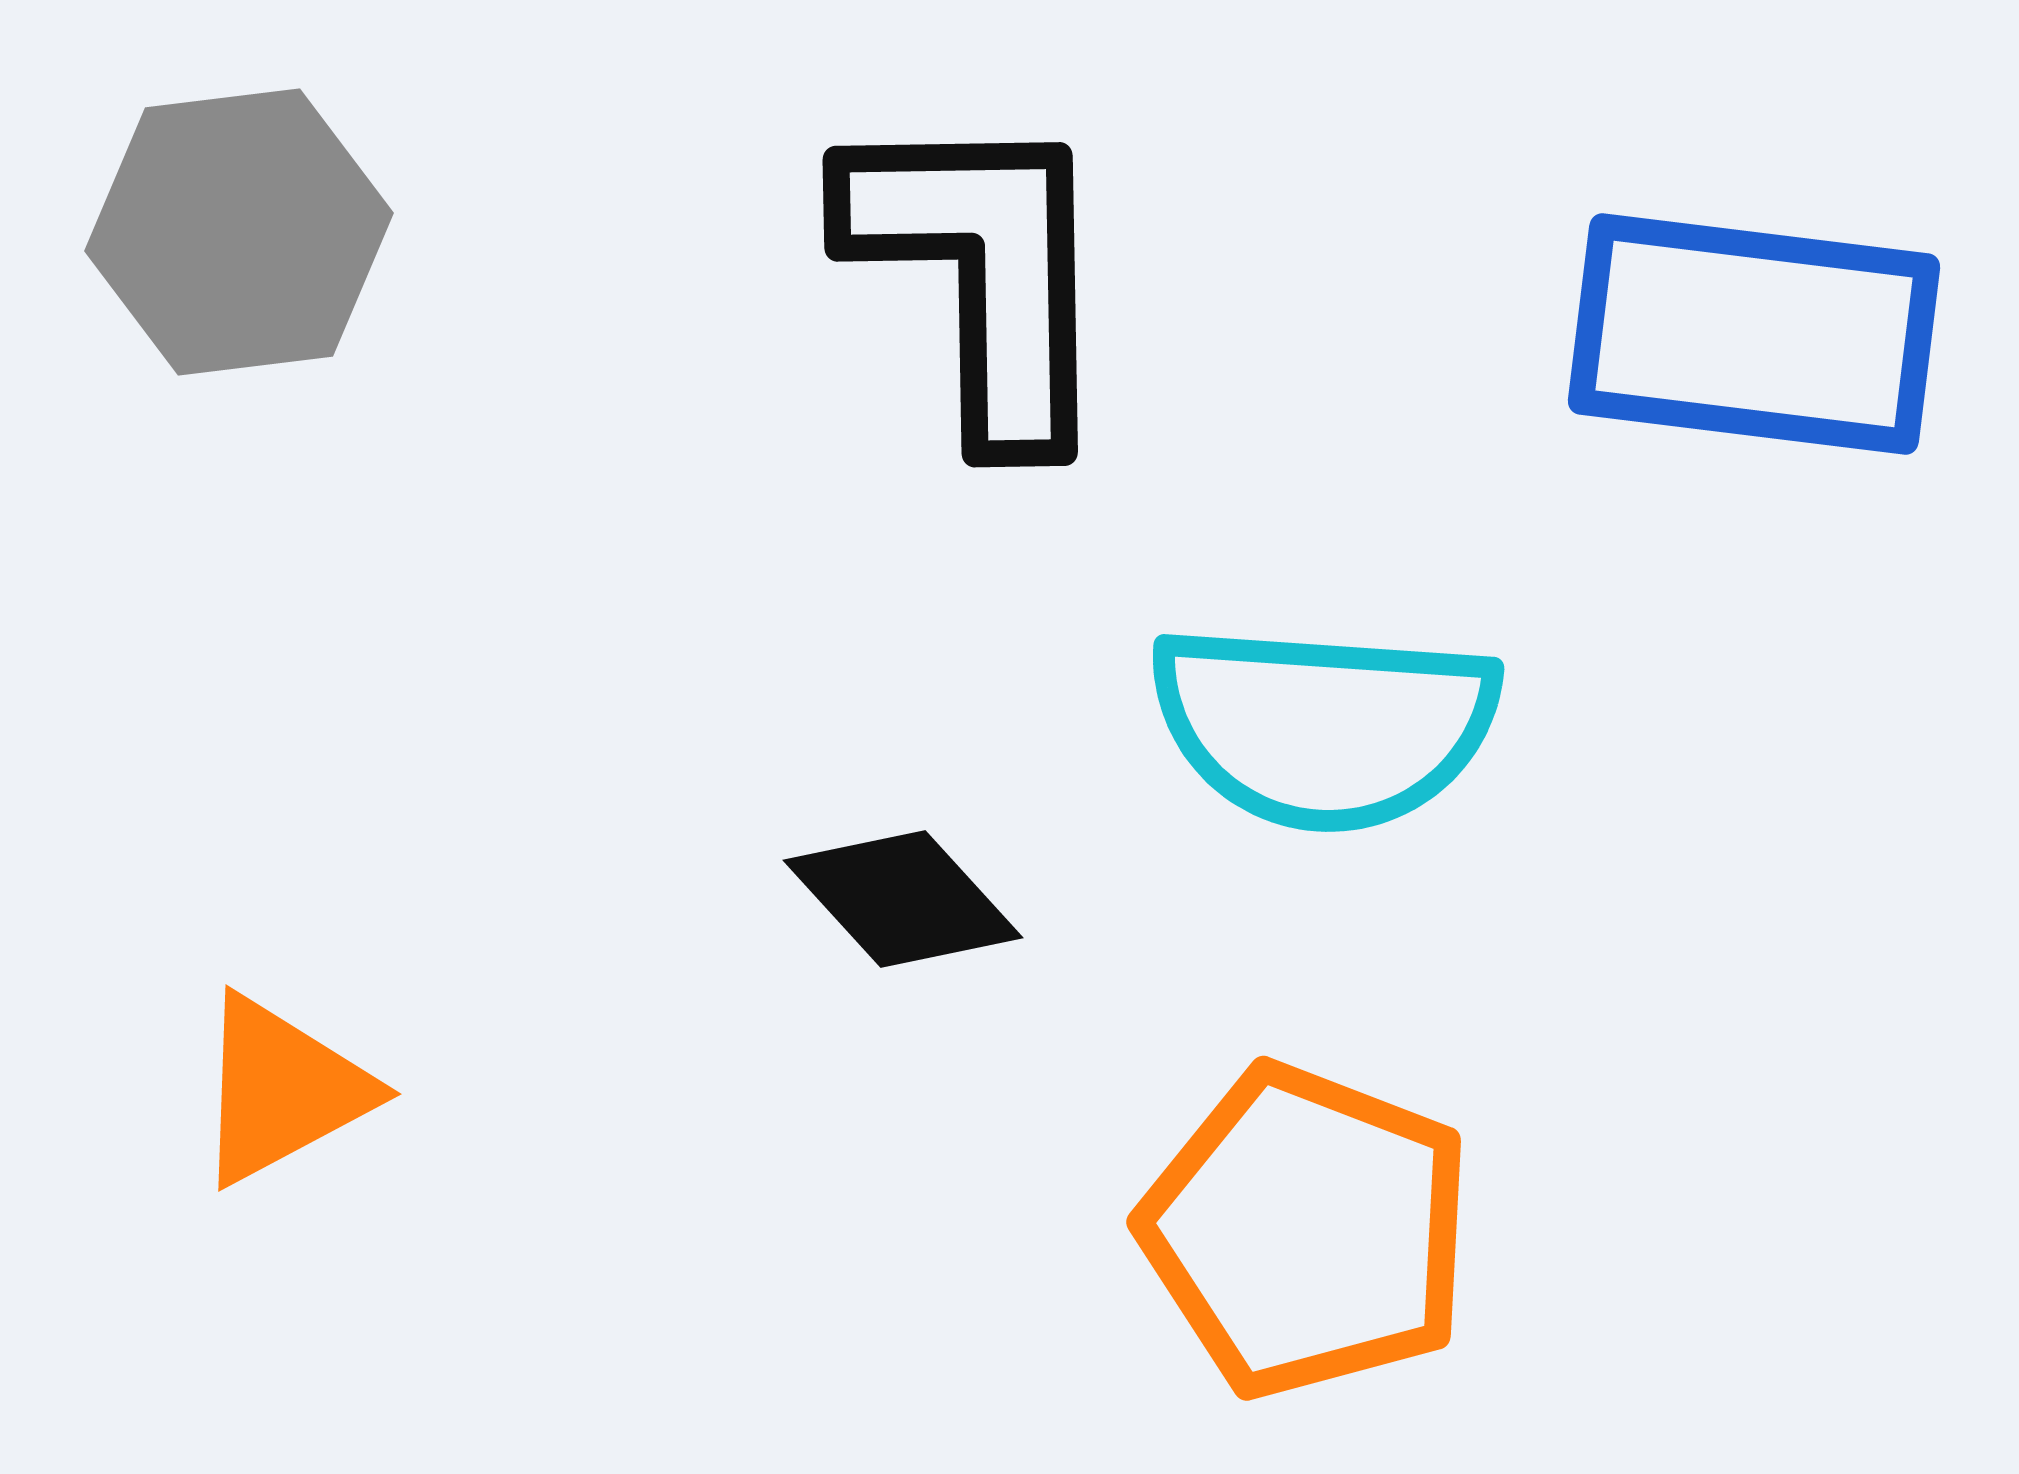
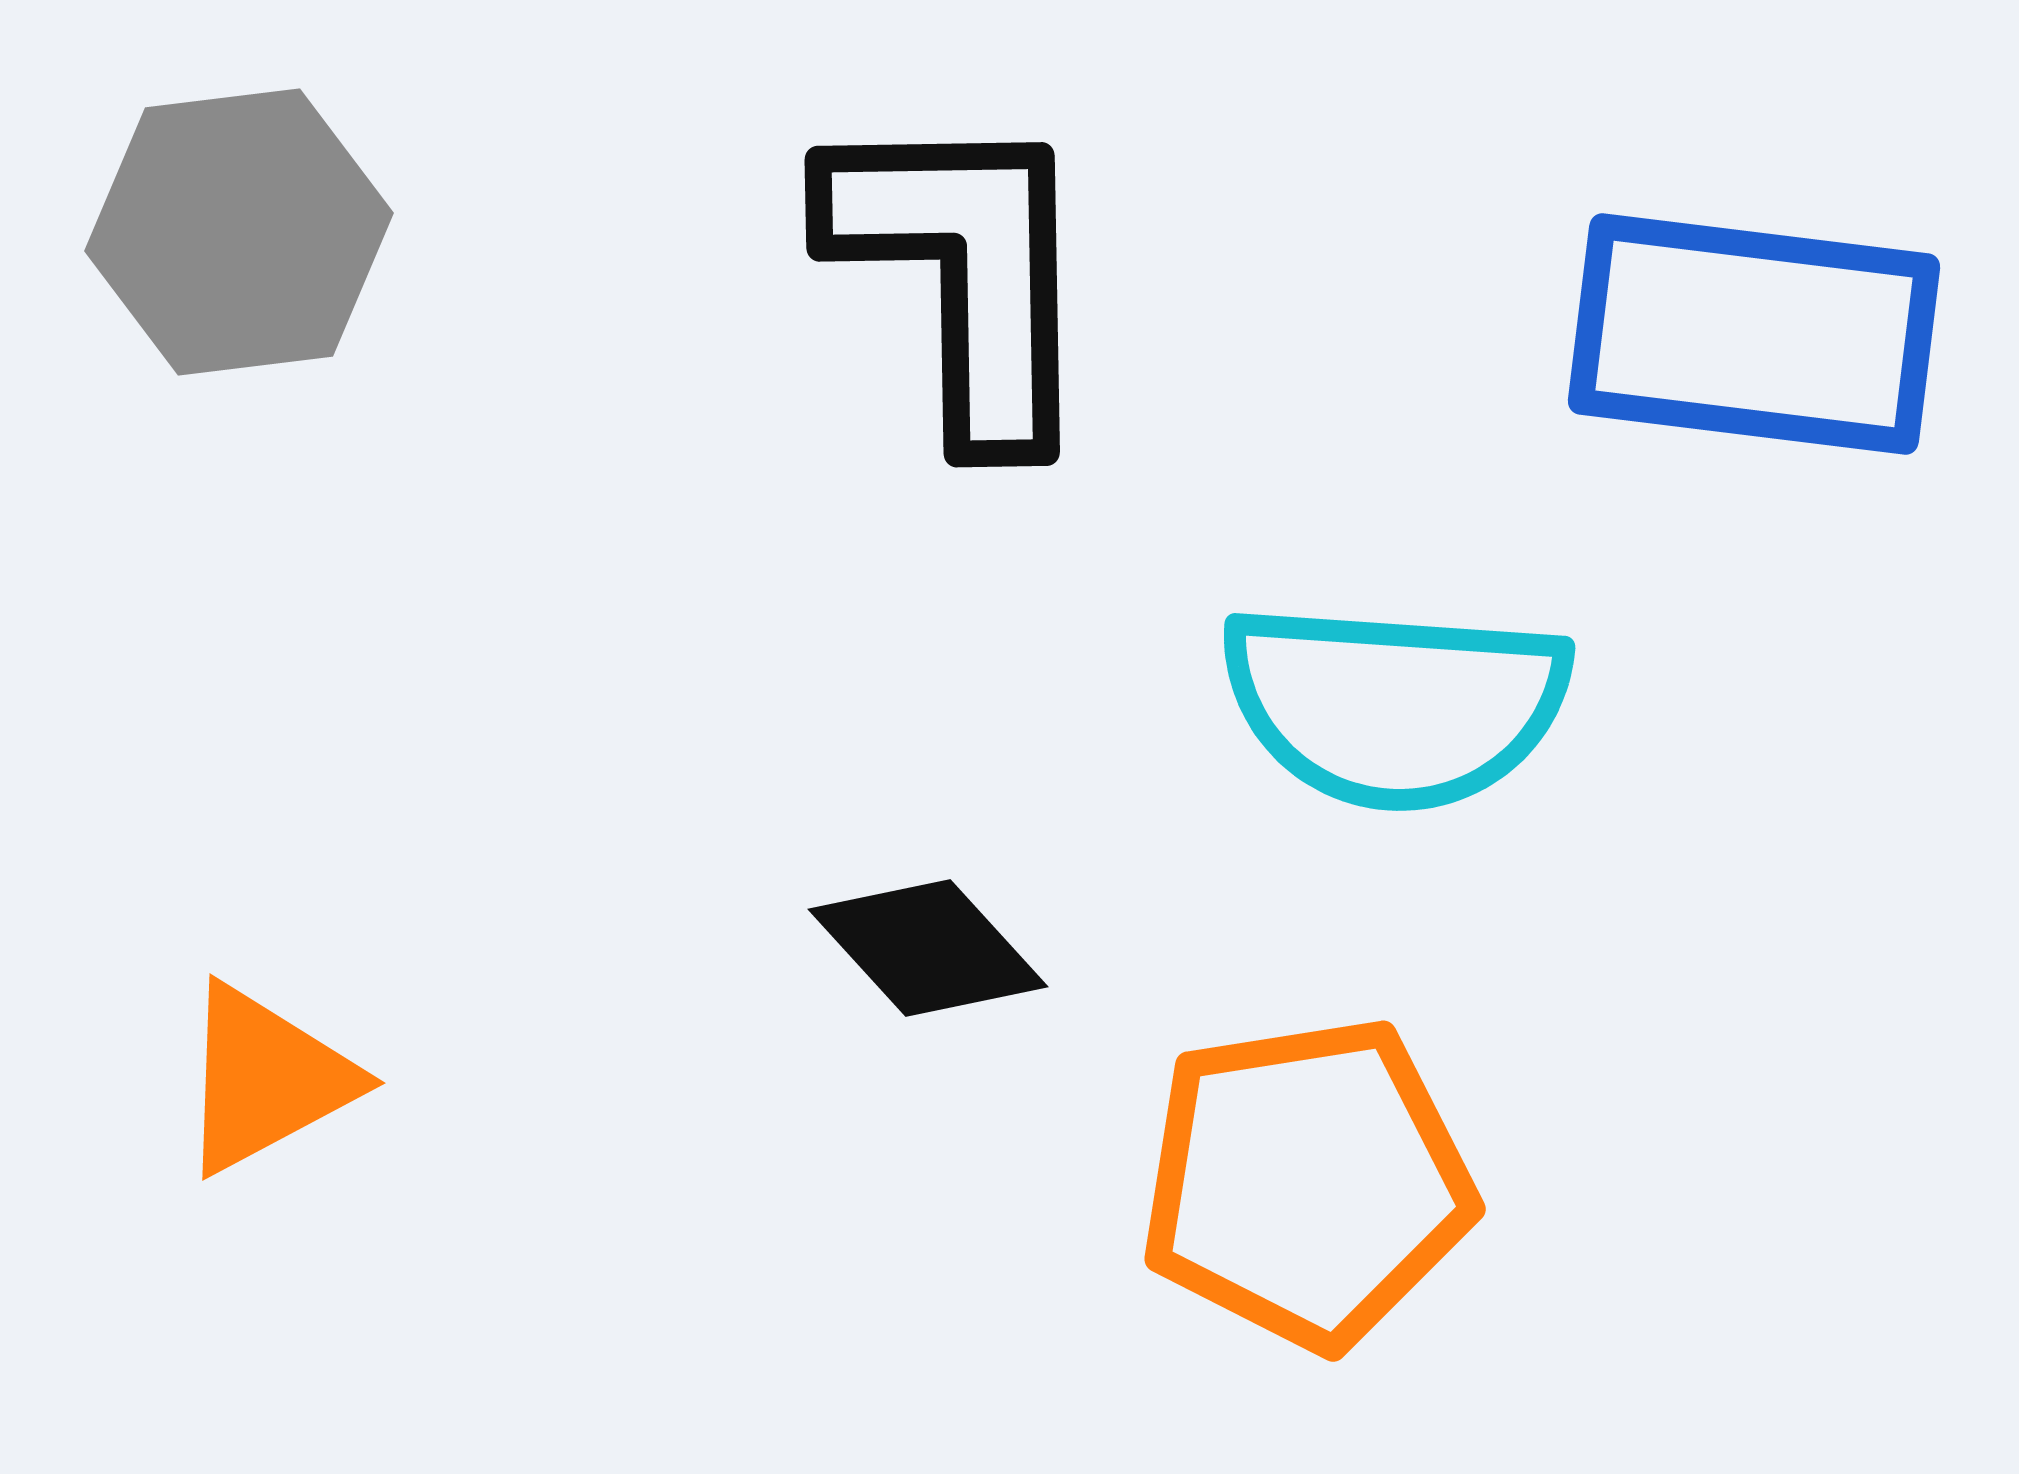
black L-shape: moved 18 px left
cyan semicircle: moved 71 px right, 21 px up
black diamond: moved 25 px right, 49 px down
orange triangle: moved 16 px left, 11 px up
orange pentagon: moved 48 px up; rotated 30 degrees counterclockwise
